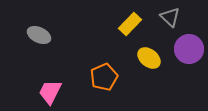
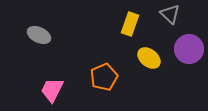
gray triangle: moved 3 px up
yellow rectangle: rotated 25 degrees counterclockwise
pink trapezoid: moved 2 px right, 2 px up
